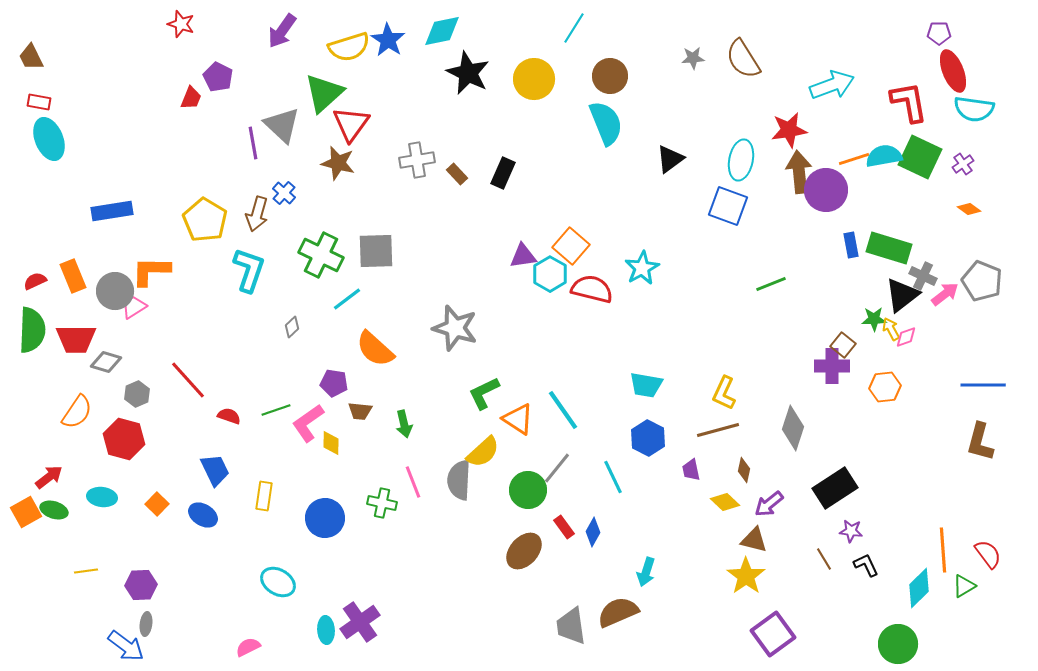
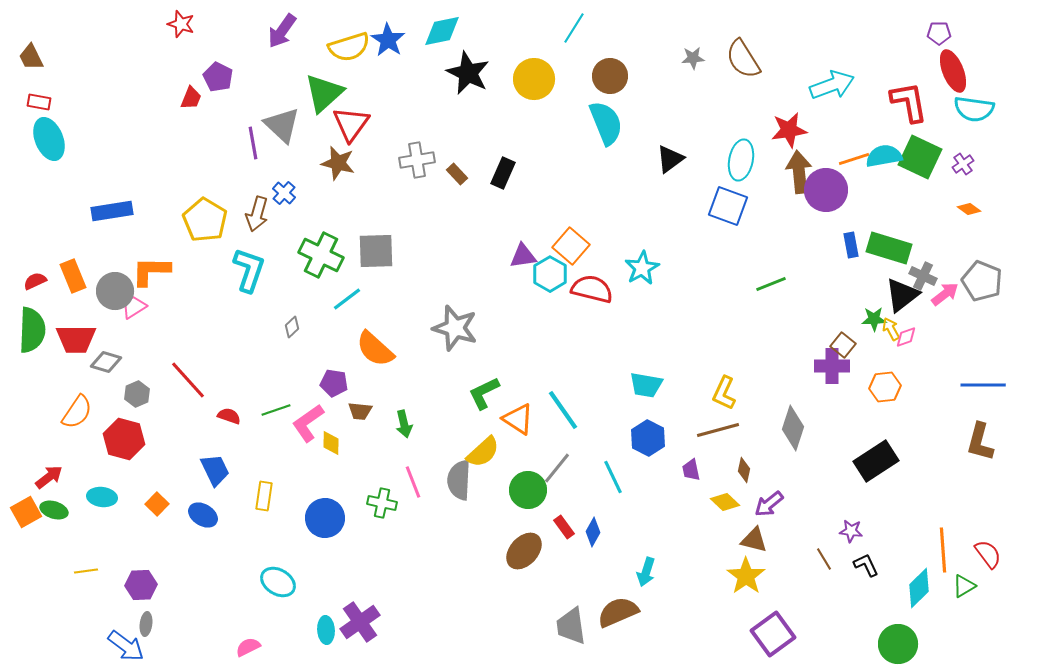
black rectangle at (835, 488): moved 41 px right, 27 px up
